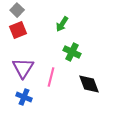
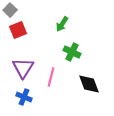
gray square: moved 7 px left
